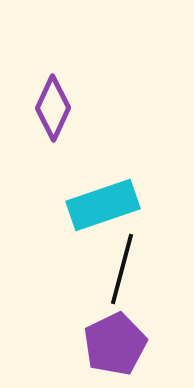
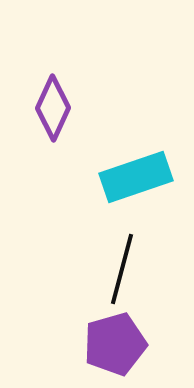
cyan rectangle: moved 33 px right, 28 px up
purple pentagon: rotated 10 degrees clockwise
